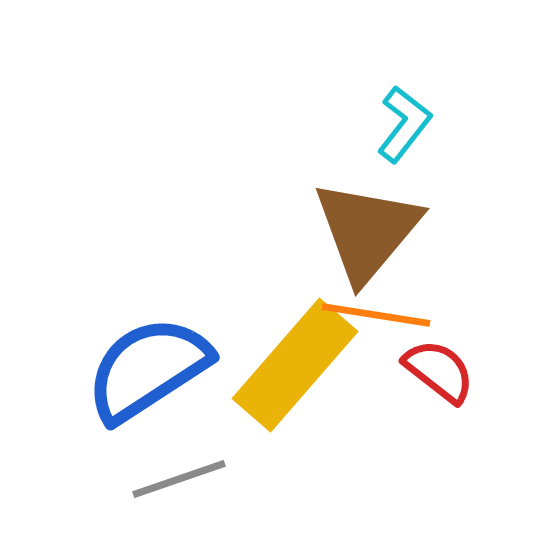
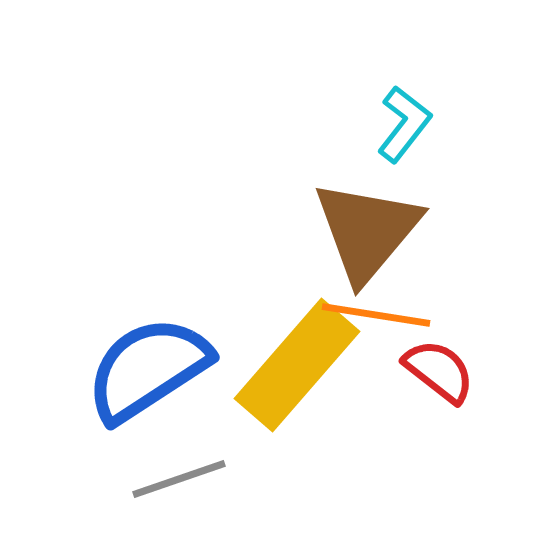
yellow rectangle: moved 2 px right
